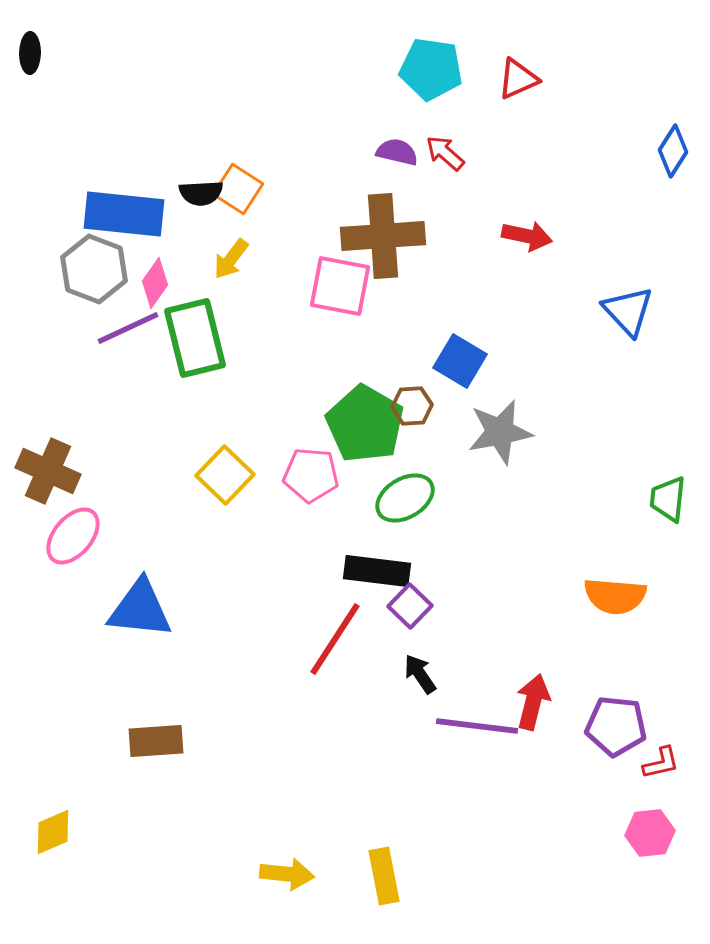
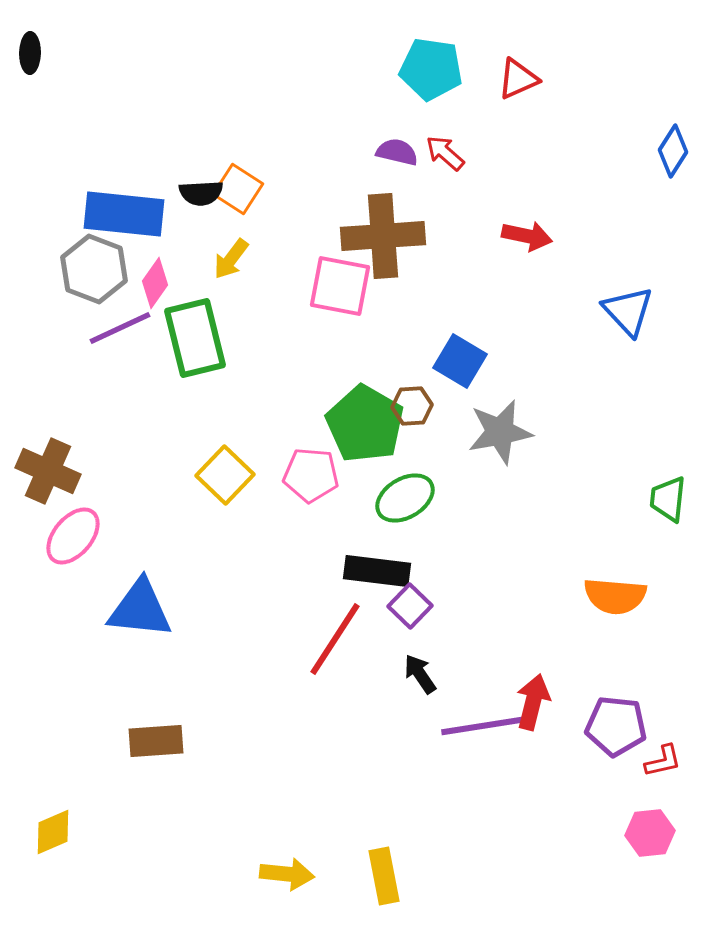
purple line at (128, 328): moved 8 px left
purple line at (477, 726): moved 5 px right; rotated 16 degrees counterclockwise
red L-shape at (661, 763): moved 2 px right, 2 px up
